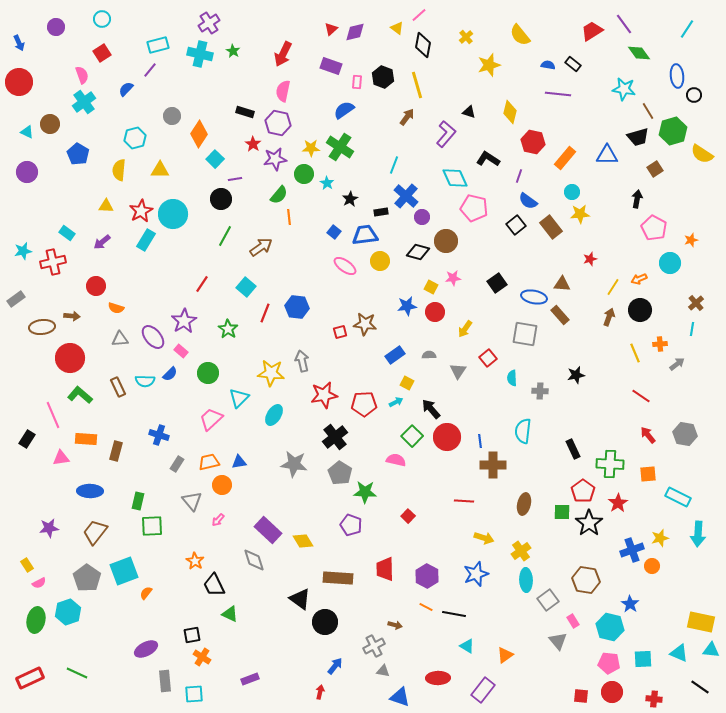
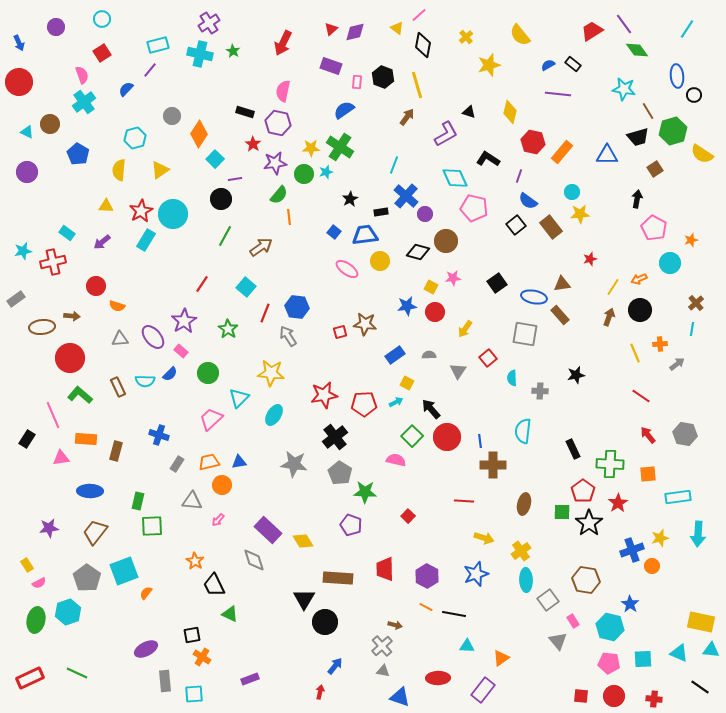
green diamond at (639, 53): moved 2 px left, 3 px up
red arrow at (283, 54): moved 11 px up
blue semicircle at (548, 65): rotated 40 degrees counterclockwise
purple L-shape at (446, 134): rotated 20 degrees clockwise
orange rectangle at (565, 158): moved 3 px left, 6 px up
purple star at (275, 159): moved 4 px down
yellow triangle at (160, 170): rotated 36 degrees counterclockwise
cyan star at (327, 183): moved 1 px left, 11 px up; rotated 24 degrees clockwise
purple circle at (422, 217): moved 3 px right, 3 px up
pink ellipse at (345, 266): moved 2 px right, 3 px down
brown triangle at (562, 284): rotated 12 degrees counterclockwise
orange semicircle at (116, 308): moved 1 px right, 2 px up
gray arrow at (302, 361): moved 14 px left, 25 px up; rotated 20 degrees counterclockwise
cyan rectangle at (678, 497): rotated 35 degrees counterclockwise
gray triangle at (192, 501): rotated 45 degrees counterclockwise
black triangle at (300, 599): moved 4 px right; rotated 25 degrees clockwise
gray cross at (374, 646): moved 8 px right; rotated 15 degrees counterclockwise
cyan triangle at (467, 646): rotated 28 degrees counterclockwise
orange triangle at (505, 655): moved 4 px left, 3 px down
red circle at (612, 692): moved 2 px right, 4 px down
